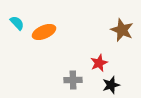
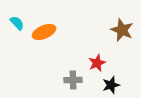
red star: moved 2 px left
